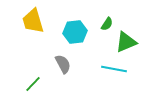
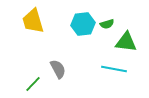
green semicircle: rotated 40 degrees clockwise
cyan hexagon: moved 8 px right, 8 px up
green triangle: rotated 30 degrees clockwise
gray semicircle: moved 5 px left, 5 px down
